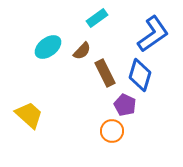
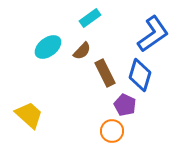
cyan rectangle: moved 7 px left
